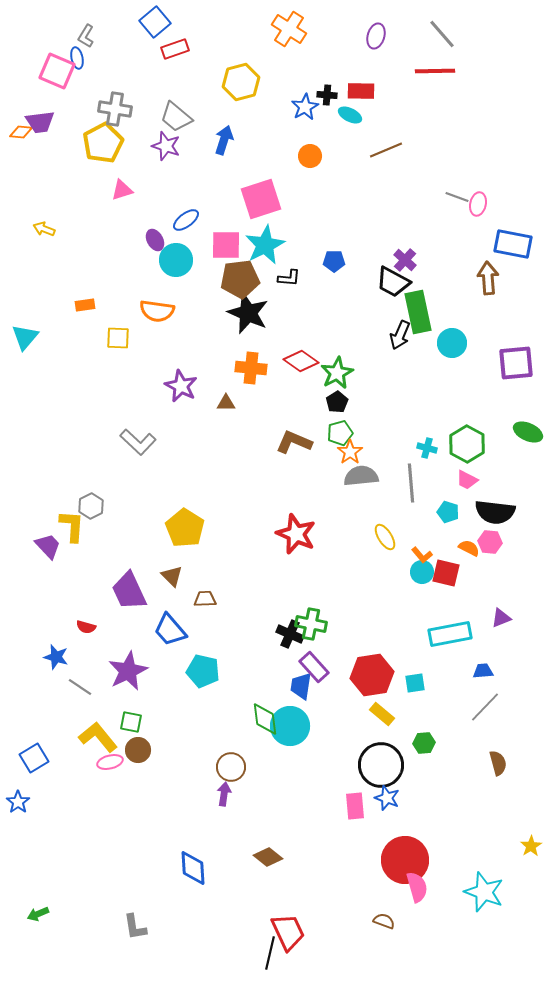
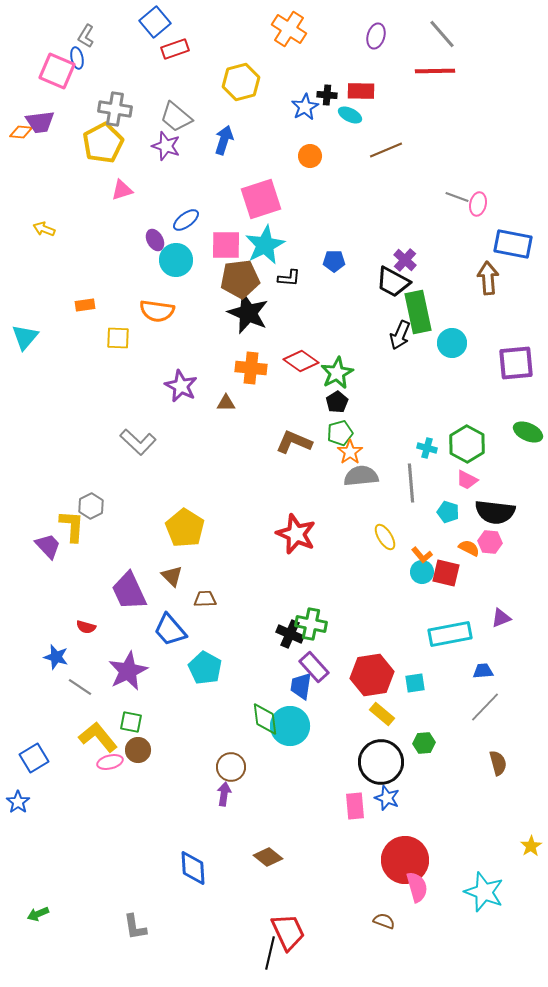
cyan pentagon at (203, 671): moved 2 px right, 3 px up; rotated 16 degrees clockwise
black circle at (381, 765): moved 3 px up
